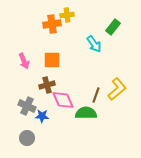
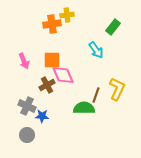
cyan arrow: moved 2 px right, 6 px down
brown cross: rotated 14 degrees counterclockwise
yellow L-shape: rotated 25 degrees counterclockwise
pink diamond: moved 25 px up
green semicircle: moved 2 px left, 5 px up
gray circle: moved 3 px up
